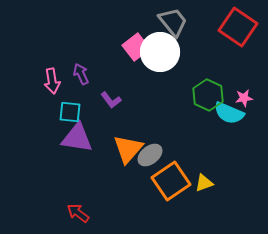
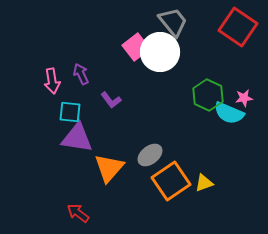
orange triangle: moved 19 px left, 19 px down
